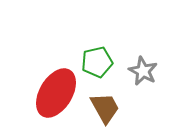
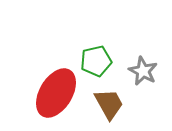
green pentagon: moved 1 px left, 1 px up
brown trapezoid: moved 4 px right, 4 px up
